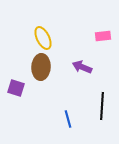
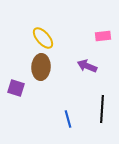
yellow ellipse: rotated 15 degrees counterclockwise
purple arrow: moved 5 px right, 1 px up
black line: moved 3 px down
